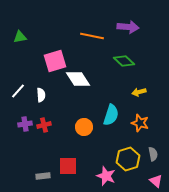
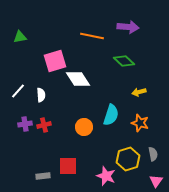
pink triangle: rotated 24 degrees clockwise
